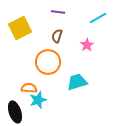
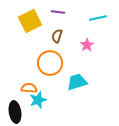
cyan line: rotated 18 degrees clockwise
yellow square: moved 10 px right, 7 px up
orange circle: moved 2 px right, 1 px down
black ellipse: rotated 10 degrees clockwise
